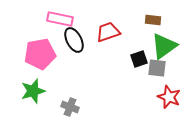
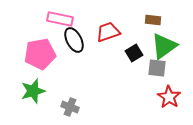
black square: moved 5 px left, 6 px up; rotated 12 degrees counterclockwise
red star: rotated 10 degrees clockwise
